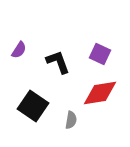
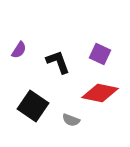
red diamond: rotated 21 degrees clockwise
gray semicircle: rotated 102 degrees clockwise
